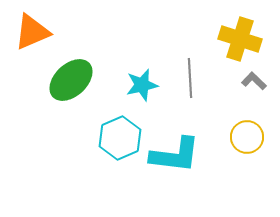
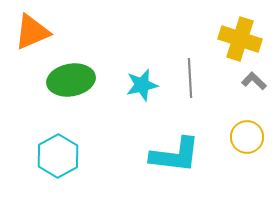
green ellipse: rotated 33 degrees clockwise
cyan hexagon: moved 62 px left, 18 px down; rotated 6 degrees counterclockwise
